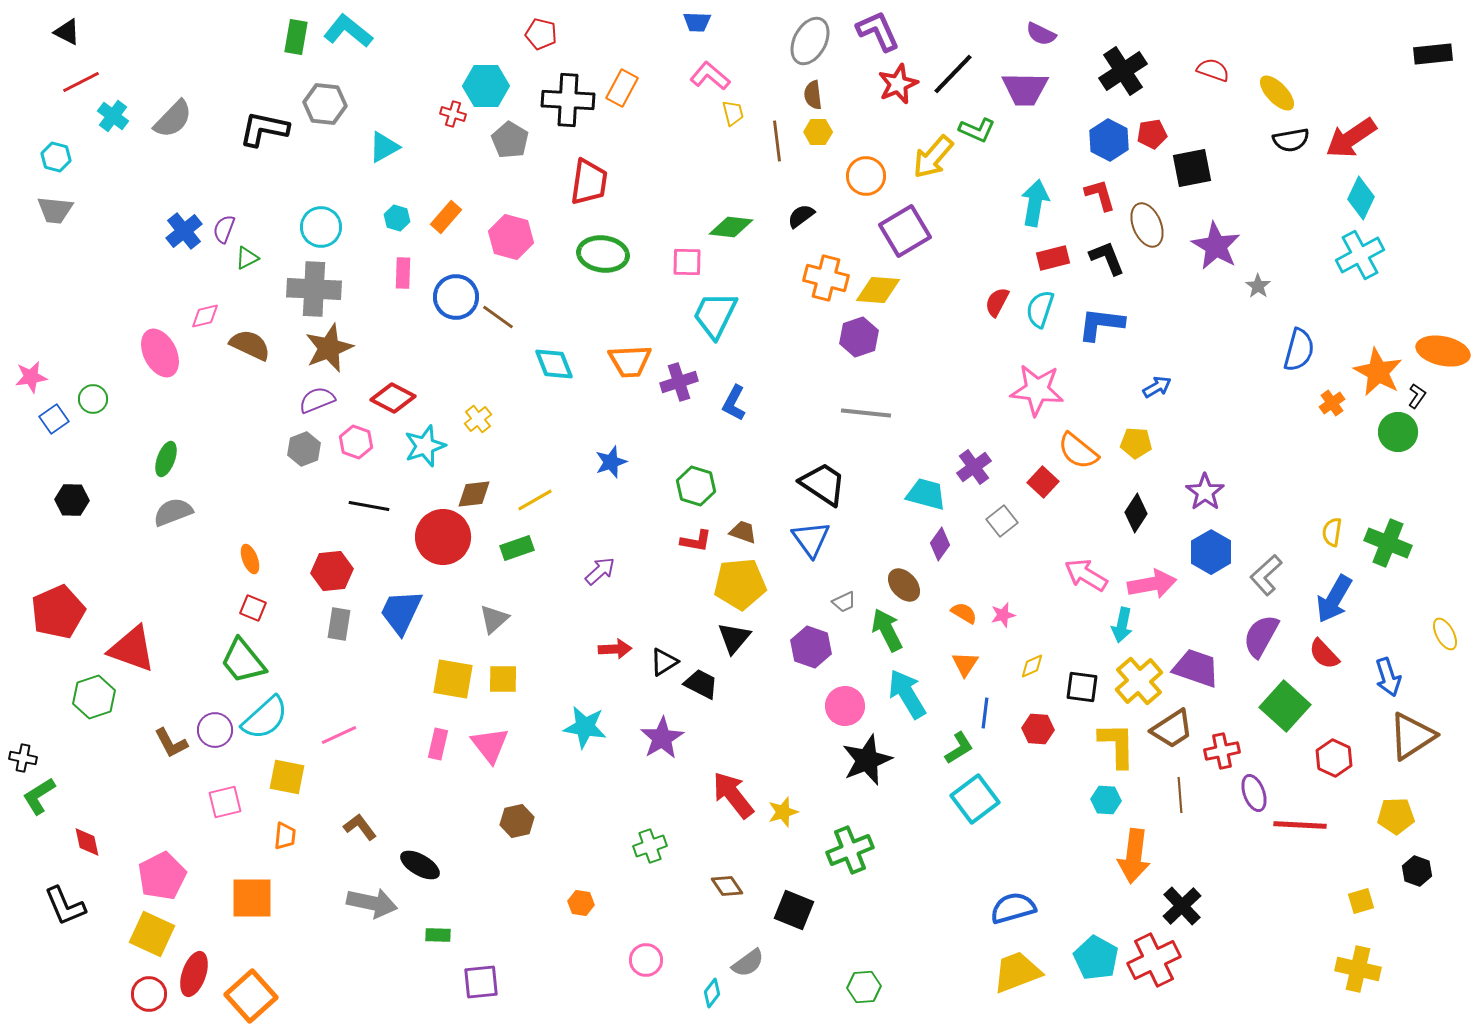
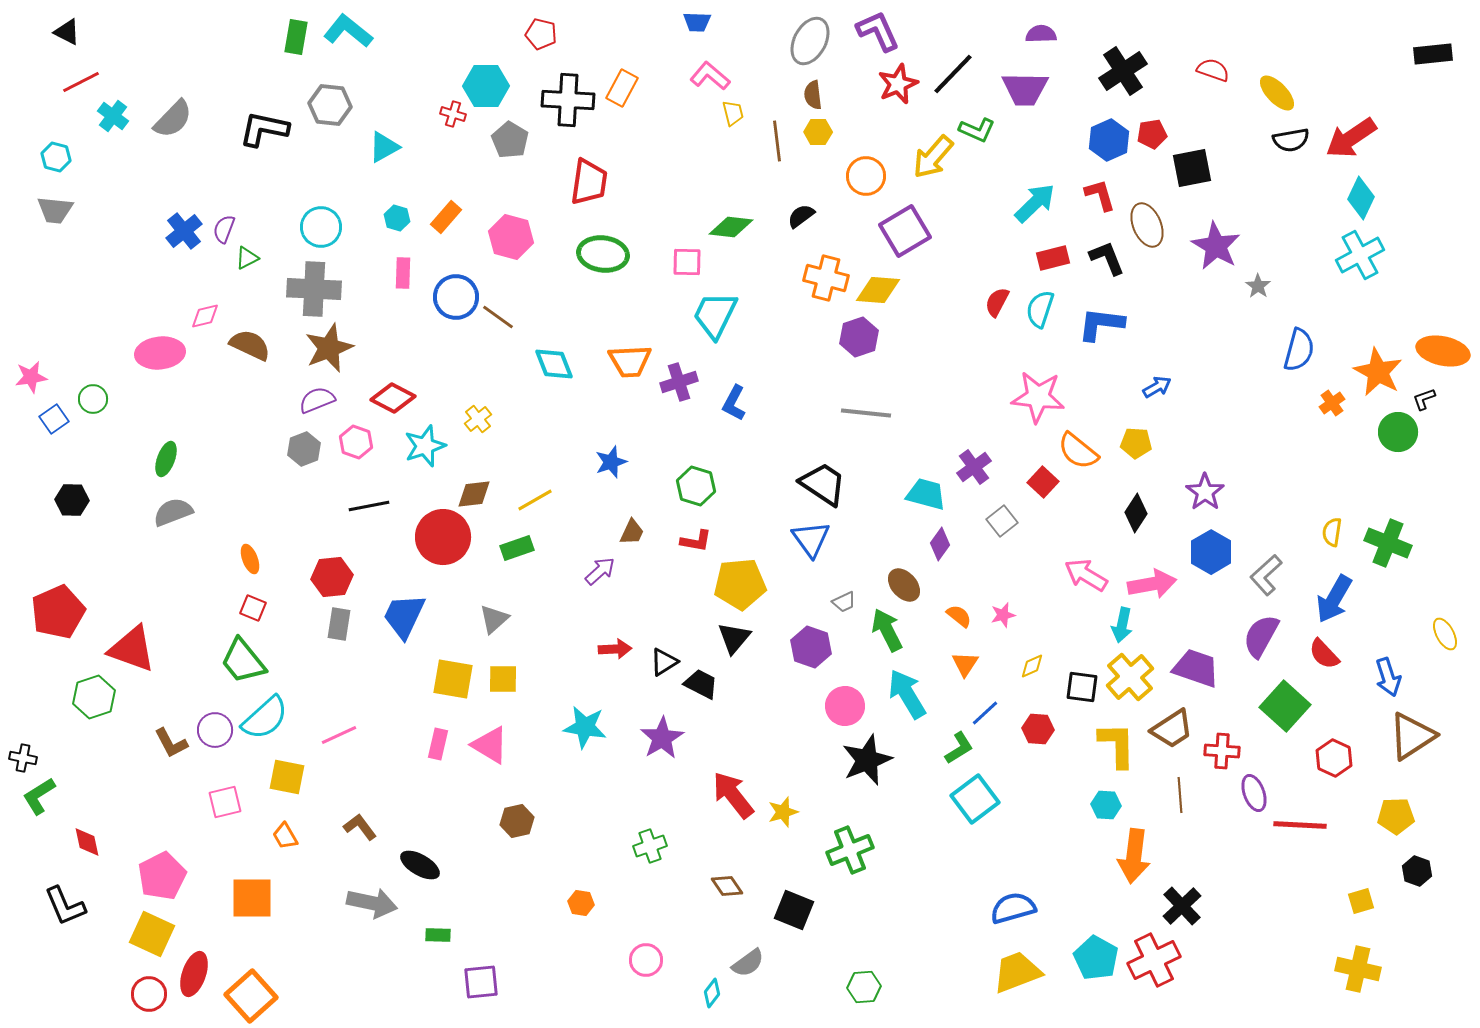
purple semicircle at (1041, 34): rotated 152 degrees clockwise
gray hexagon at (325, 104): moved 5 px right, 1 px down
blue hexagon at (1109, 140): rotated 9 degrees clockwise
cyan arrow at (1035, 203): rotated 36 degrees clockwise
pink ellipse at (160, 353): rotated 69 degrees counterclockwise
pink star at (1037, 390): moved 1 px right, 7 px down
black L-shape at (1417, 396): moved 7 px right, 3 px down; rotated 145 degrees counterclockwise
black line at (369, 506): rotated 21 degrees counterclockwise
brown trapezoid at (743, 532): moved 111 px left; rotated 96 degrees clockwise
red hexagon at (332, 571): moved 6 px down
blue trapezoid at (401, 612): moved 3 px right, 4 px down
orange semicircle at (964, 613): moved 5 px left, 3 px down; rotated 8 degrees clockwise
yellow cross at (1139, 681): moved 9 px left, 4 px up
blue line at (985, 713): rotated 40 degrees clockwise
pink triangle at (490, 745): rotated 21 degrees counterclockwise
red cross at (1222, 751): rotated 16 degrees clockwise
cyan hexagon at (1106, 800): moved 5 px down
orange trapezoid at (285, 836): rotated 144 degrees clockwise
